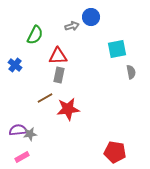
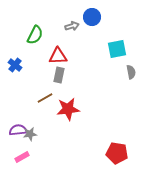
blue circle: moved 1 px right
red pentagon: moved 2 px right, 1 px down
